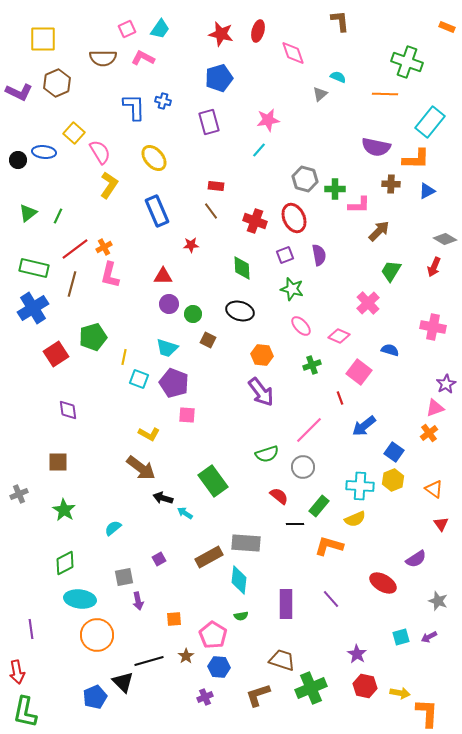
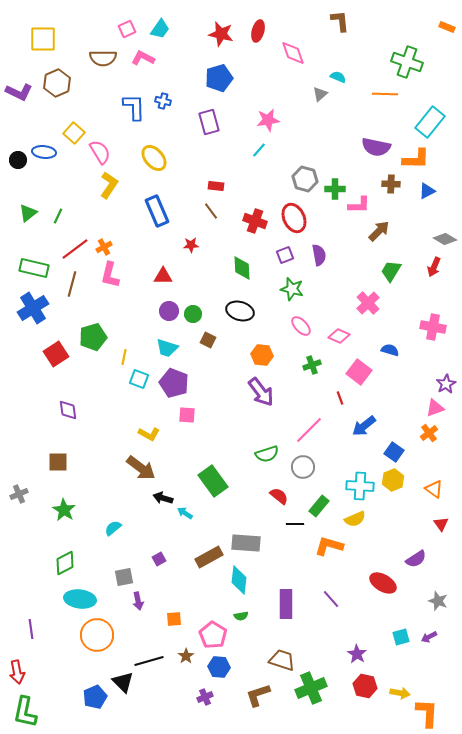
purple circle at (169, 304): moved 7 px down
